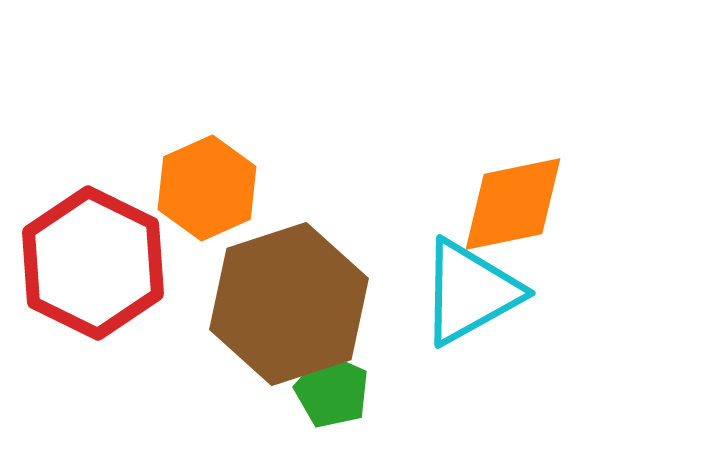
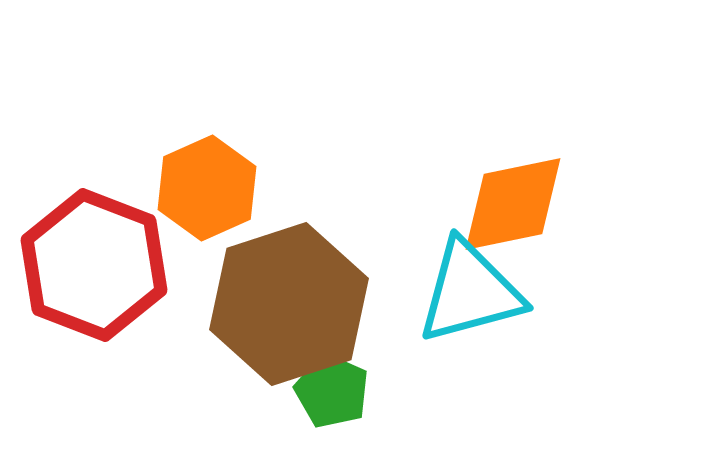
red hexagon: moved 1 px right, 2 px down; rotated 5 degrees counterclockwise
cyan triangle: rotated 14 degrees clockwise
